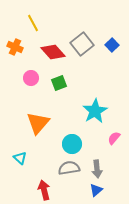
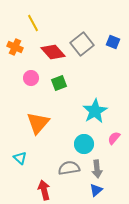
blue square: moved 1 px right, 3 px up; rotated 24 degrees counterclockwise
cyan circle: moved 12 px right
